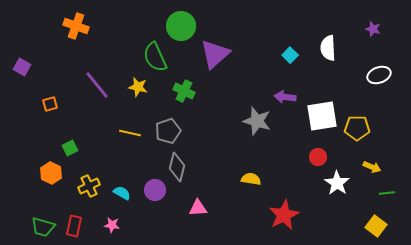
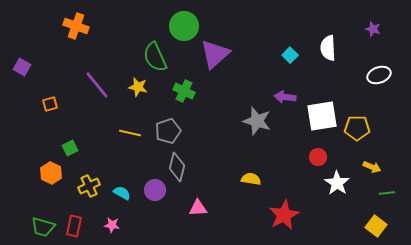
green circle: moved 3 px right
